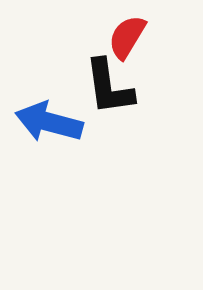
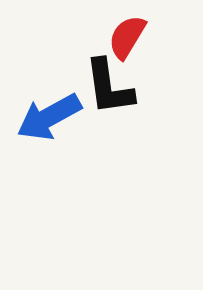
blue arrow: moved 5 px up; rotated 44 degrees counterclockwise
